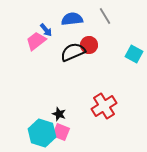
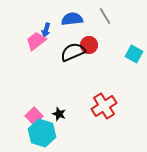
blue arrow: rotated 56 degrees clockwise
pink square: moved 27 px left, 16 px up; rotated 24 degrees clockwise
